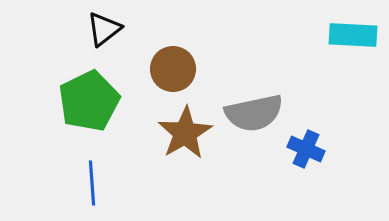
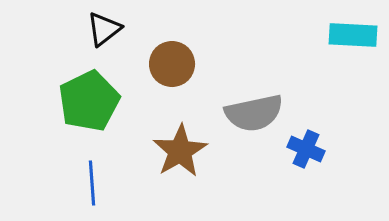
brown circle: moved 1 px left, 5 px up
brown star: moved 5 px left, 18 px down
